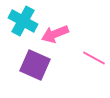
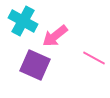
pink arrow: moved 2 px down; rotated 16 degrees counterclockwise
